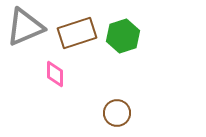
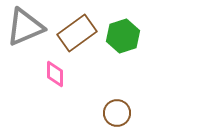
brown rectangle: rotated 18 degrees counterclockwise
